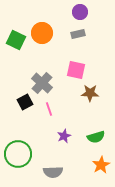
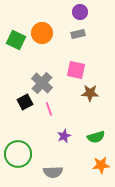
orange star: rotated 24 degrees clockwise
